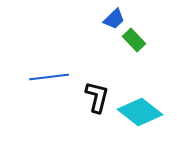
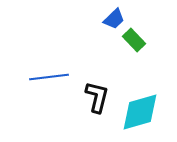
cyan diamond: rotated 54 degrees counterclockwise
